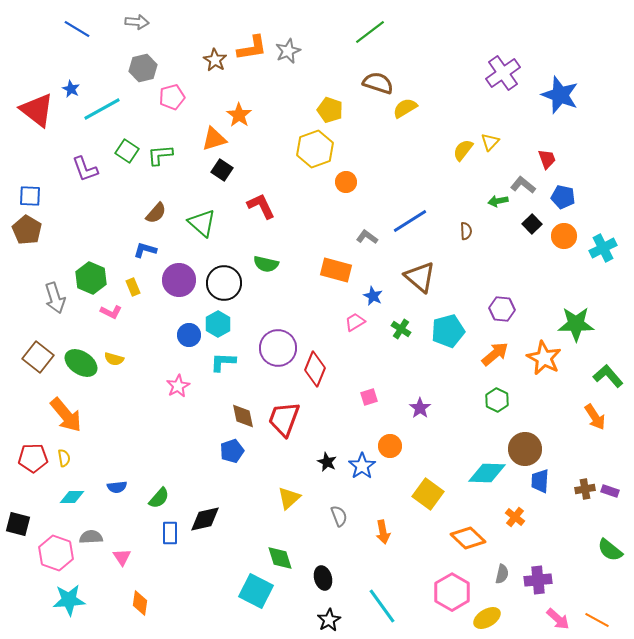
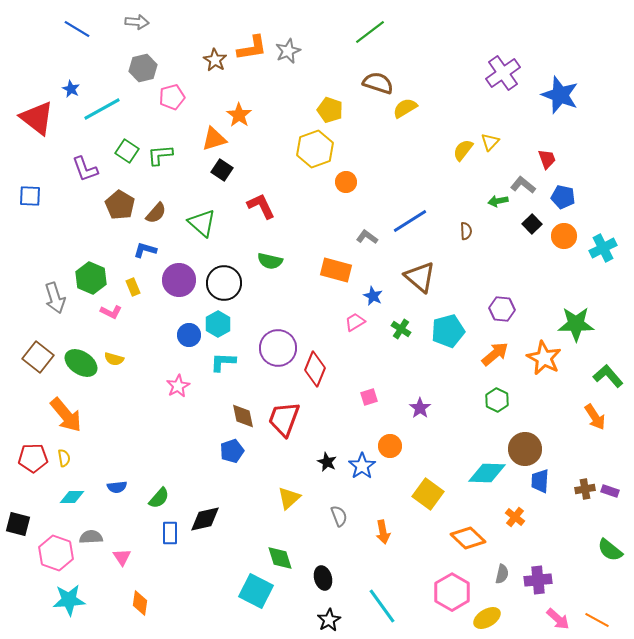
red triangle at (37, 110): moved 8 px down
brown pentagon at (27, 230): moved 93 px right, 25 px up
green semicircle at (266, 264): moved 4 px right, 3 px up
